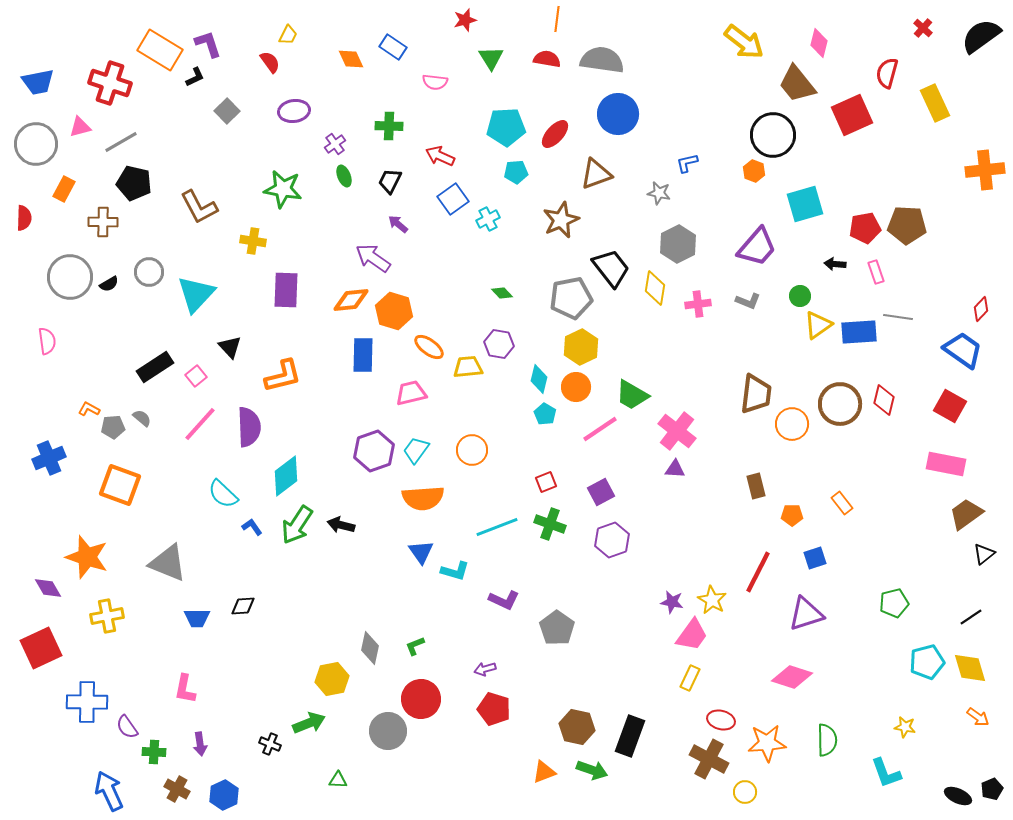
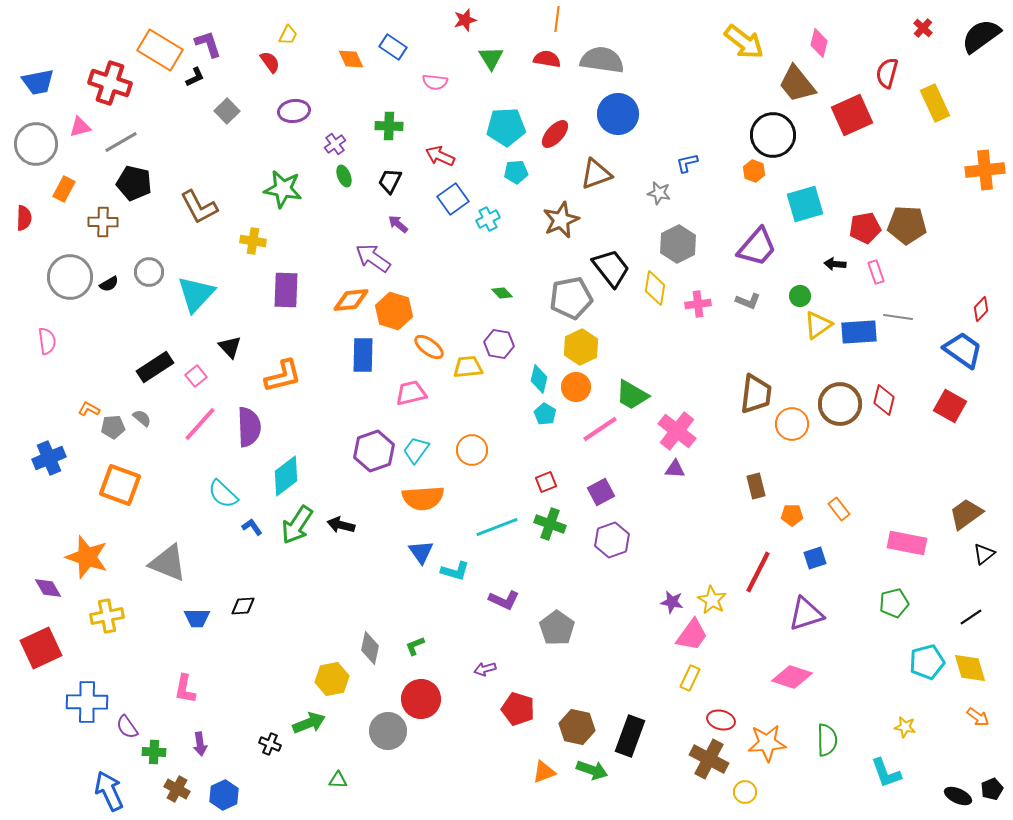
pink rectangle at (946, 464): moved 39 px left, 79 px down
orange rectangle at (842, 503): moved 3 px left, 6 px down
red pentagon at (494, 709): moved 24 px right
